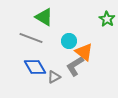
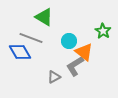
green star: moved 4 px left, 12 px down
blue diamond: moved 15 px left, 15 px up
